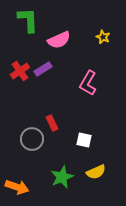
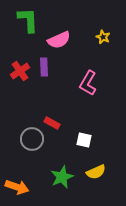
purple rectangle: moved 1 px right, 2 px up; rotated 60 degrees counterclockwise
red rectangle: rotated 35 degrees counterclockwise
